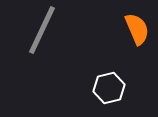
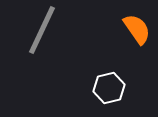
orange semicircle: rotated 12 degrees counterclockwise
